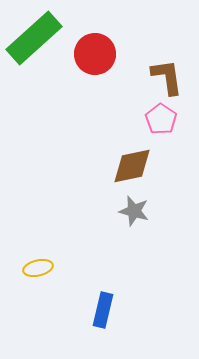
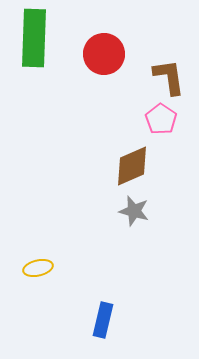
green rectangle: rotated 46 degrees counterclockwise
red circle: moved 9 px right
brown L-shape: moved 2 px right
brown diamond: rotated 12 degrees counterclockwise
blue rectangle: moved 10 px down
